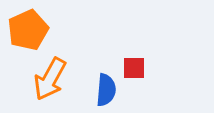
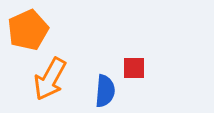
blue semicircle: moved 1 px left, 1 px down
